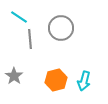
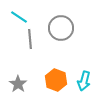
gray star: moved 4 px right, 8 px down
orange hexagon: rotated 25 degrees counterclockwise
